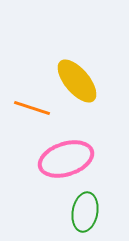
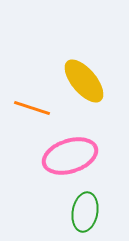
yellow ellipse: moved 7 px right
pink ellipse: moved 4 px right, 3 px up
